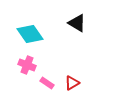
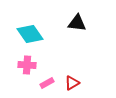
black triangle: rotated 24 degrees counterclockwise
pink cross: rotated 18 degrees counterclockwise
pink rectangle: rotated 64 degrees counterclockwise
